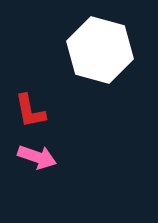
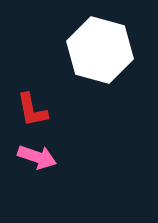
red L-shape: moved 2 px right, 1 px up
